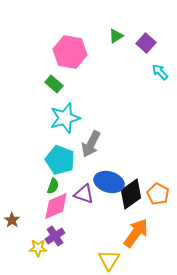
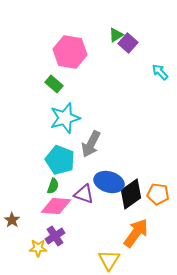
green triangle: moved 1 px up
purple square: moved 18 px left
orange pentagon: rotated 20 degrees counterclockwise
pink diamond: rotated 28 degrees clockwise
